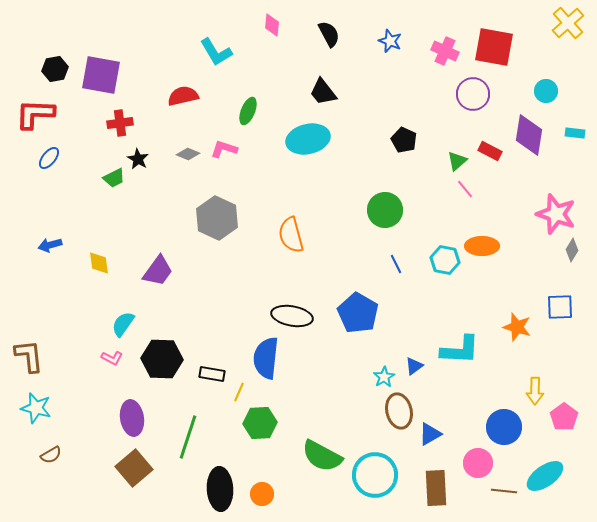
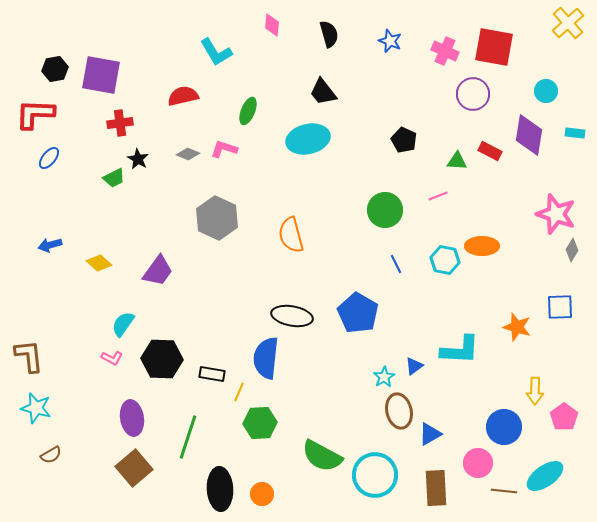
black semicircle at (329, 34): rotated 12 degrees clockwise
green triangle at (457, 161): rotated 45 degrees clockwise
pink line at (465, 189): moved 27 px left, 7 px down; rotated 72 degrees counterclockwise
yellow diamond at (99, 263): rotated 40 degrees counterclockwise
